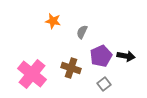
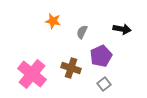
black arrow: moved 4 px left, 27 px up
